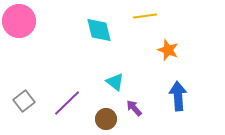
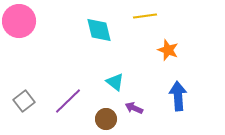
purple line: moved 1 px right, 2 px up
purple arrow: rotated 24 degrees counterclockwise
